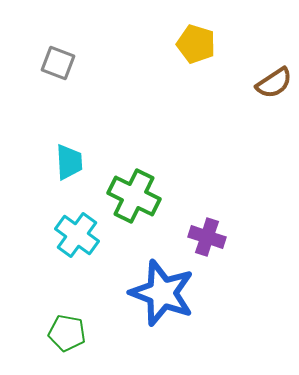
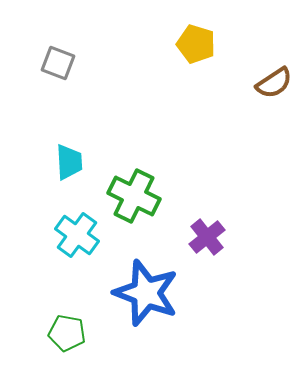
purple cross: rotated 33 degrees clockwise
blue star: moved 16 px left
